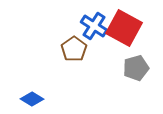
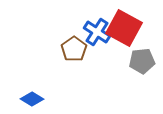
blue cross: moved 3 px right, 6 px down
gray pentagon: moved 6 px right, 7 px up; rotated 10 degrees clockwise
